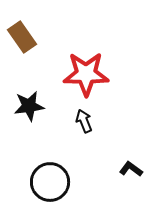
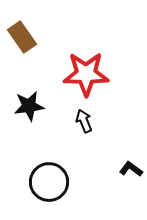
black circle: moved 1 px left
